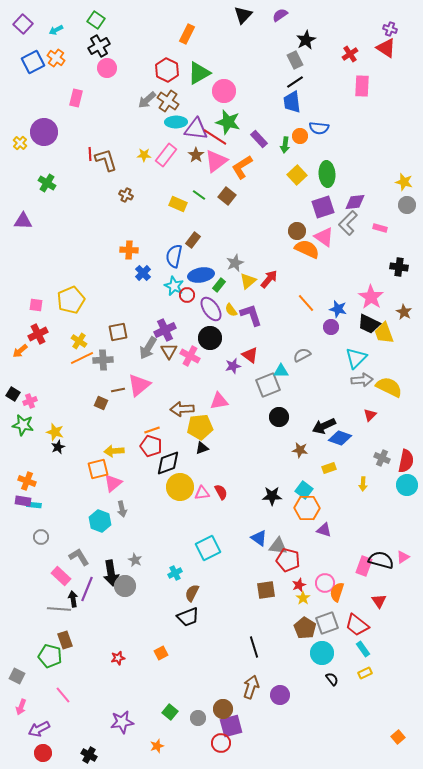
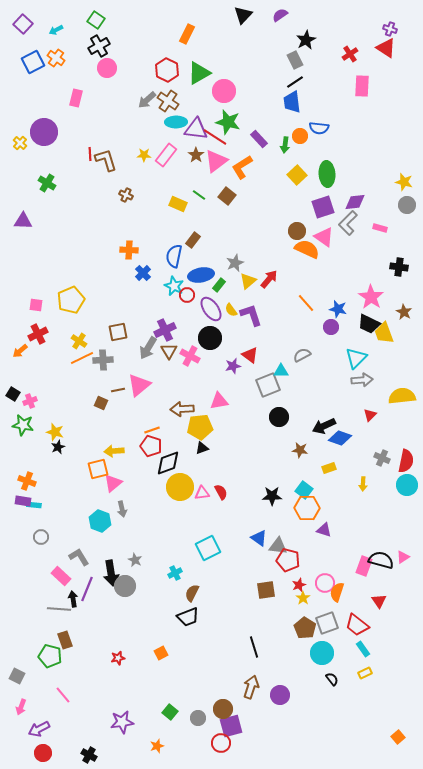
yellow semicircle at (389, 387): moved 13 px right, 9 px down; rotated 32 degrees counterclockwise
